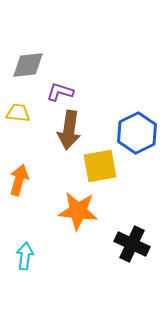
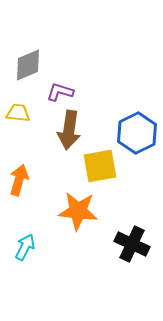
gray diamond: rotated 16 degrees counterclockwise
cyan arrow: moved 9 px up; rotated 20 degrees clockwise
